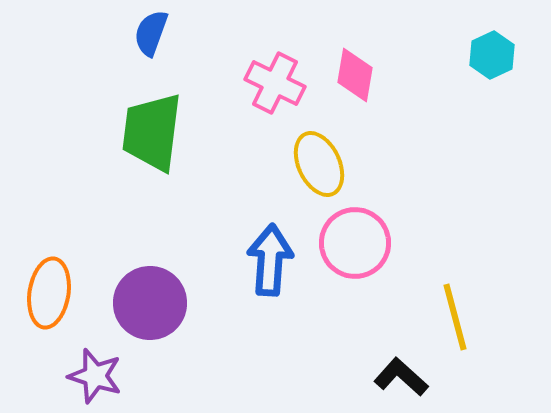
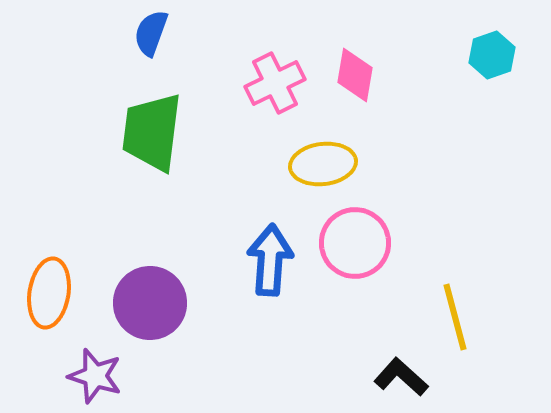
cyan hexagon: rotated 6 degrees clockwise
pink cross: rotated 38 degrees clockwise
yellow ellipse: moved 4 px right; rotated 72 degrees counterclockwise
